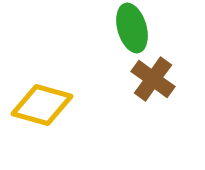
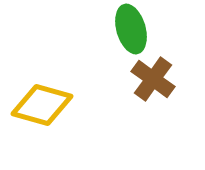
green ellipse: moved 1 px left, 1 px down
